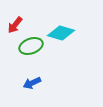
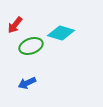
blue arrow: moved 5 px left
